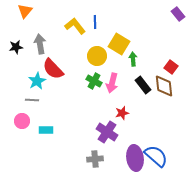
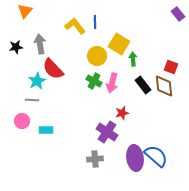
red square: rotated 16 degrees counterclockwise
